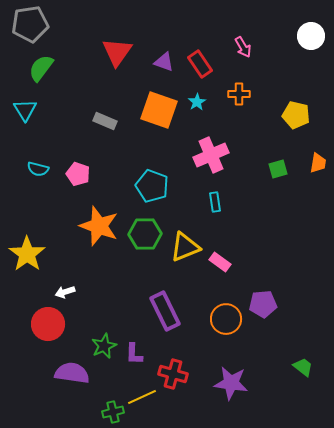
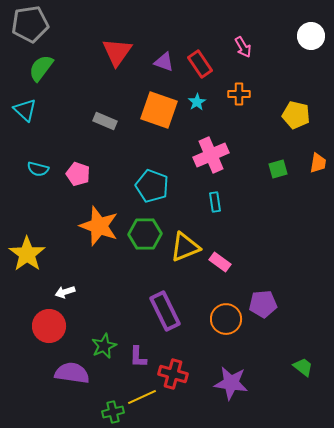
cyan triangle: rotated 15 degrees counterclockwise
red circle: moved 1 px right, 2 px down
purple L-shape: moved 4 px right, 3 px down
